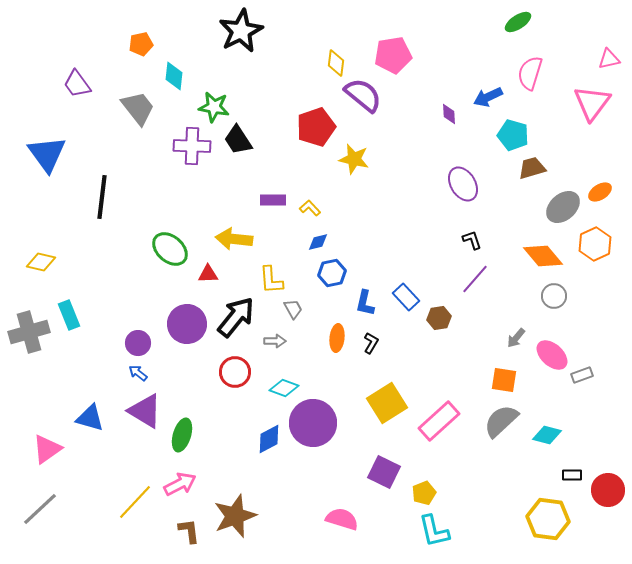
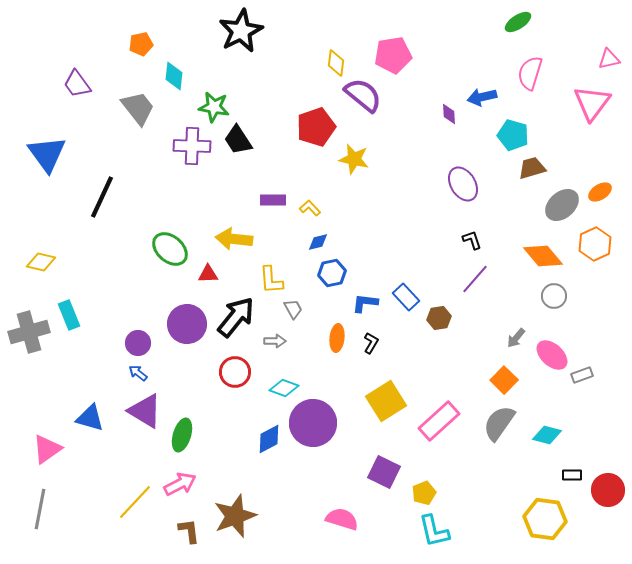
blue arrow at (488, 97): moved 6 px left; rotated 12 degrees clockwise
black line at (102, 197): rotated 18 degrees clockwise
gray ellipse at (563, 207): moved 1 px left, 2 px up
blue L-shape at (365, 303): rotated 84 degrees clockwise
orange square at (504, 380): rotated 36 degrees clockwise
yellow square at (387, 403): moved 1 px left, 2 px up
gray semicircle at (501, 421): moved 2 px left, 2 px down; rotated 12 degrees counterclockwise
gray line at (40, 509): rotated 36 degrees counterclockwise
yellow hexagon at (548, 519): moved 3 px left
